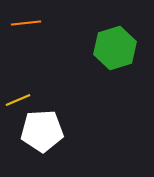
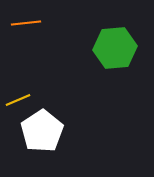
green hexagon: rotated 12 degrees clockwise
white pentagon: rotated 30 degrees counterclockwise
